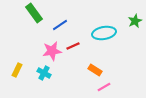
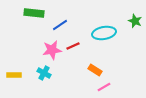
green rectangle: rotated 48 degrees counterclockwise
green star: rotated 24 degrees counterclockwise
pink star: moved 1 px up
yellow rectangle: moved 3 px left, 5 px down; rotated 64 degrees clockwise
